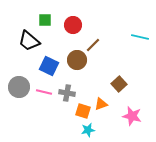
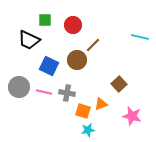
black trapezoid: moved 1 px up; rotated 15 degrees counterclockwise
